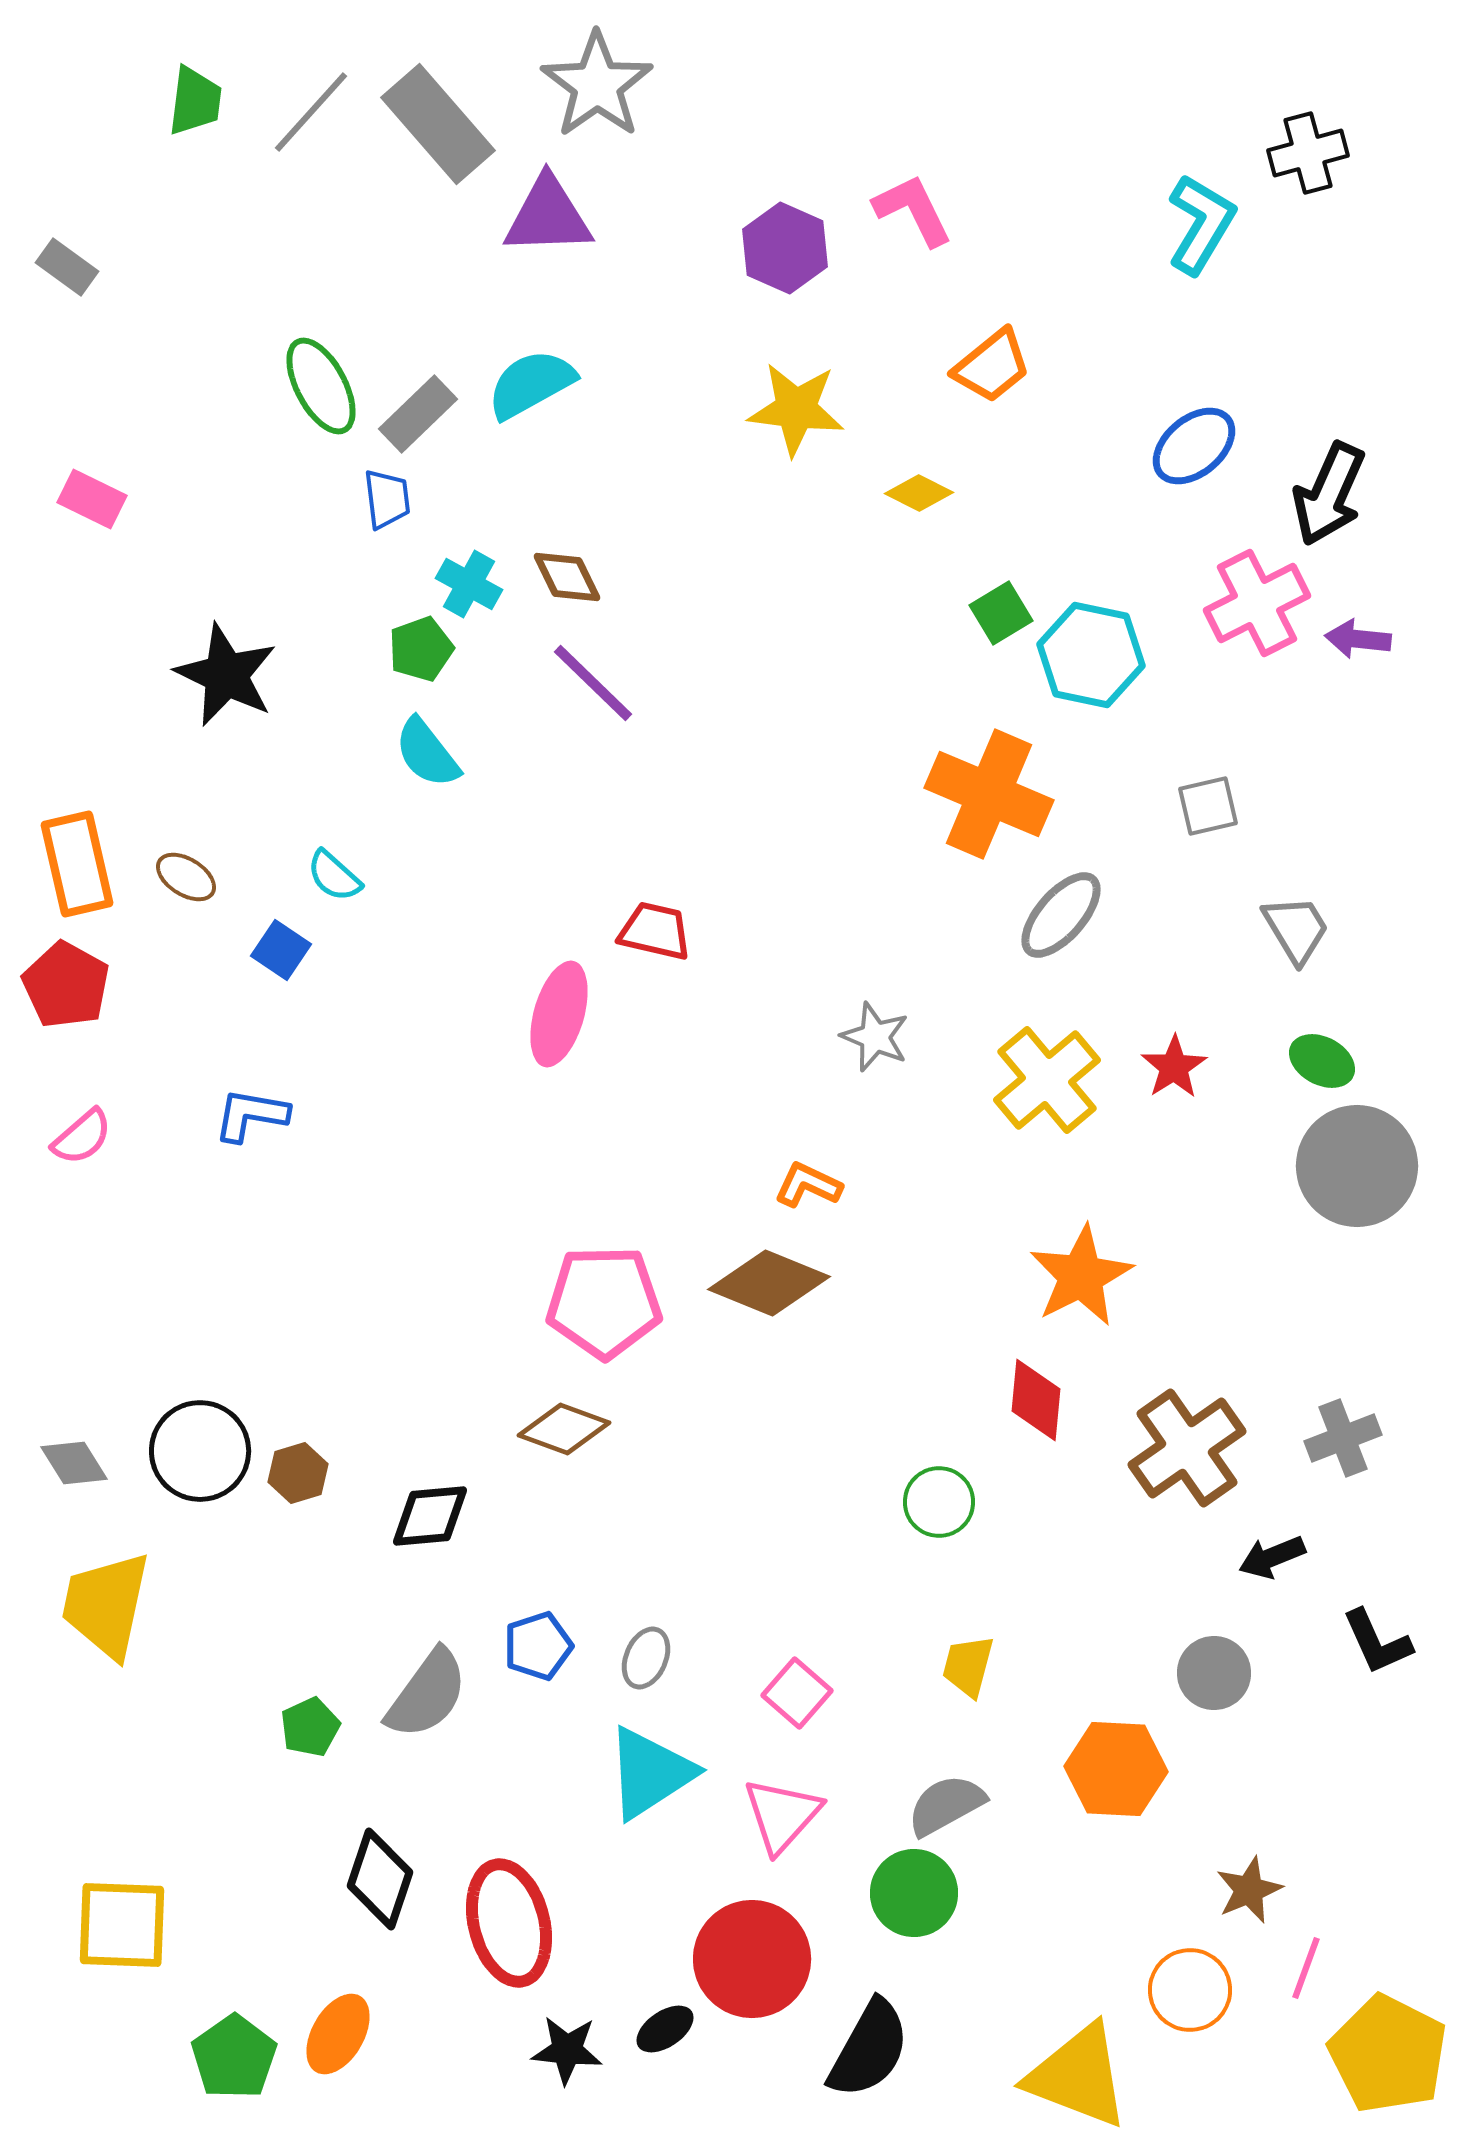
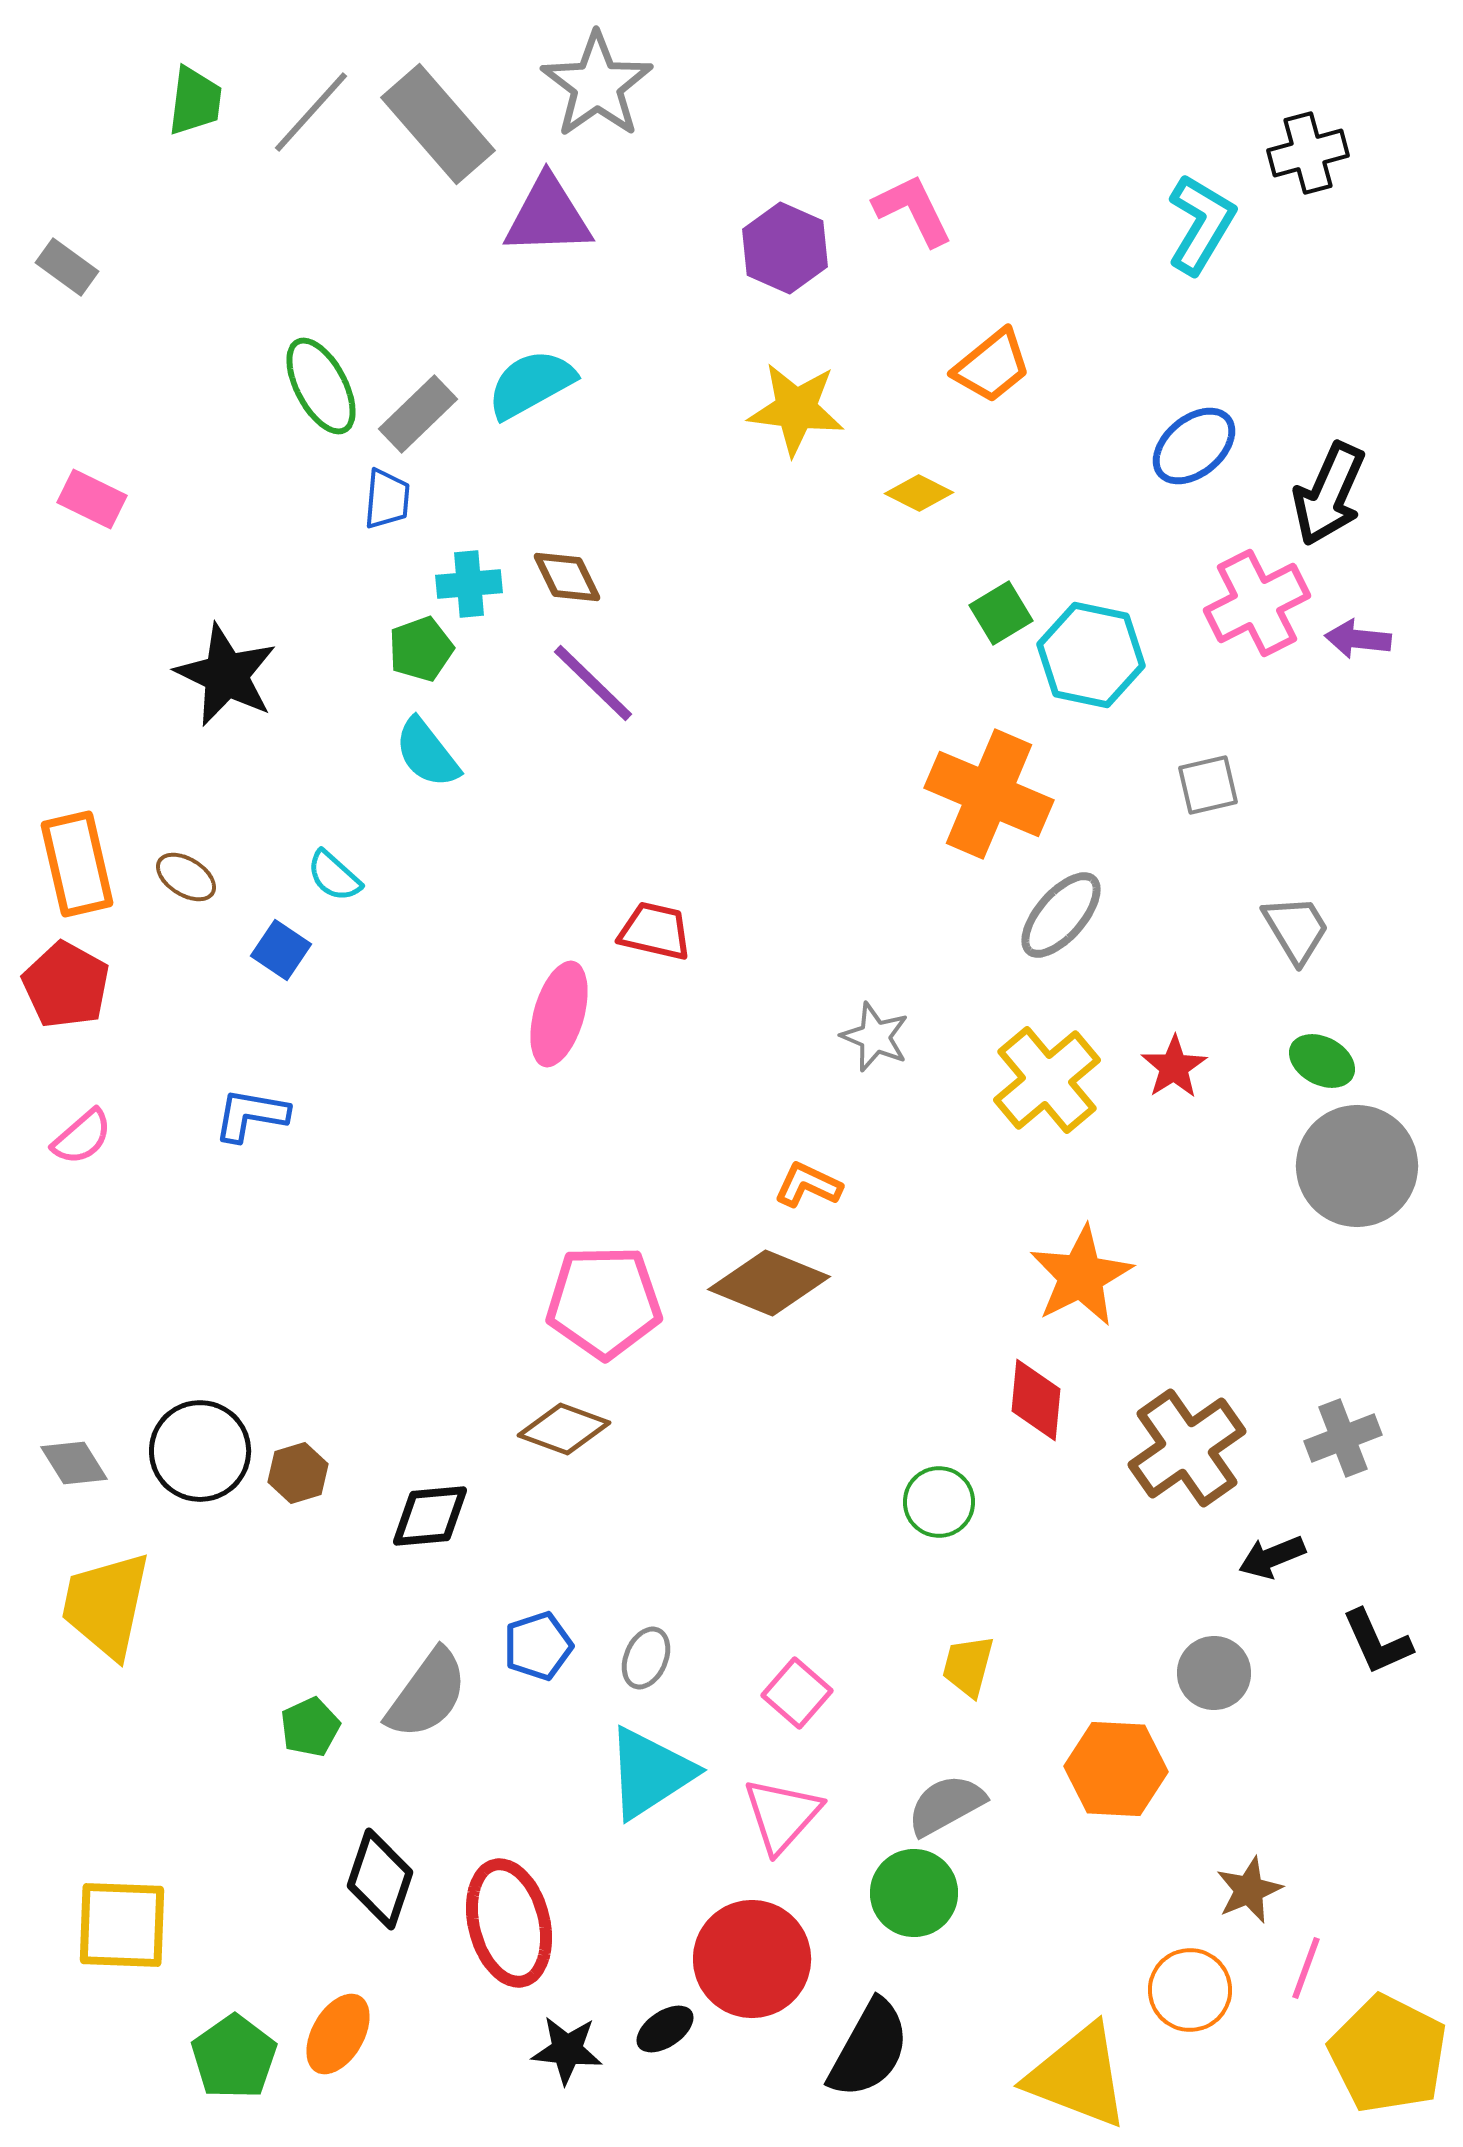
blue trapezoid at (387, 499): rotated 12 degrees clockwise
cyan cross at (469, 584): rotated 34 degrees counterclockwise
gray square at (1208, 806): moved 21 px up
